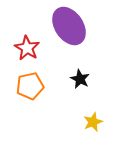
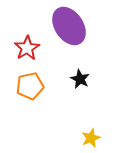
red star: rotated 10 degrees clockwise
yellow star: moved 2 px left, 16 px down
